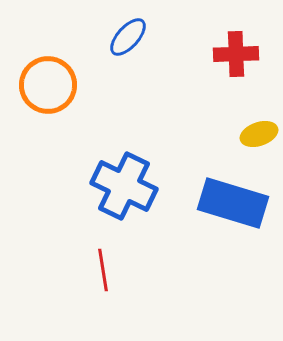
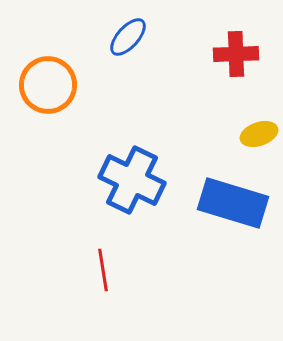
blue cross: moved 8 px right, 6 px up
